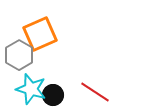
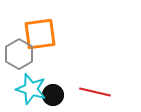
orange square: rotated 16 degrees clockwise
gray hexagon: moved 1 px up
red line: rotated 20 degrees counterclockwise
